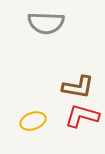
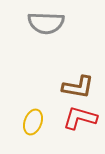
red L-shape: moved 2 px left, 2 px down
yellow ellipse: moved 1 px down; rotated 50 degrees counterclockwise
